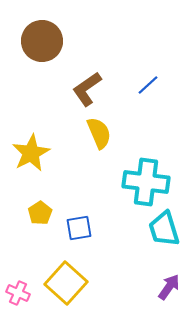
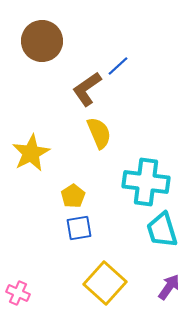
blue line: moved 30 px left, 19 px up
yellow pentagon: moved 33 px right, 17 px up
cyan trapezoid: moved 2 px left, 1 px down
yellow square: moved 39 px right
